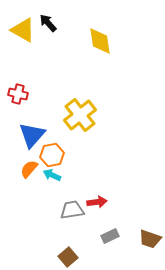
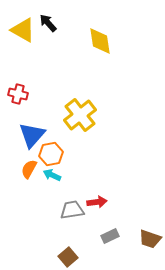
orange hexagon: moved 1 px left, 1 px up
orange semicircle: rotated 12 degrees counterclockwise
